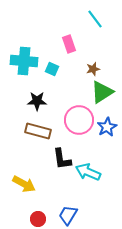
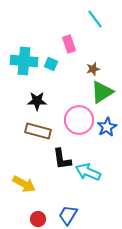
cyan square: moved 1 px left, 5 px up
